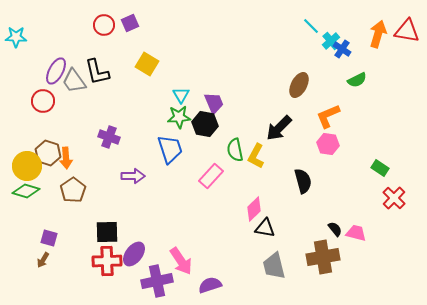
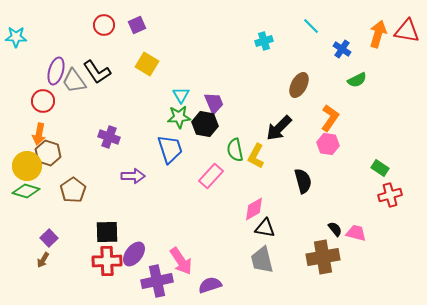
purple square at (130, 23): moved 7 px right, 2 px down
cyan cross at (331, 41): moved 67 px left; rotated 24 degrees clockwise
purple ellipse at (56, 71): rotated 12 degrees counterclockwise
black L-shape at (97, 72): rotated 20 degrees counterclockwise
orange L-shape at (328, 116): moved 2 px right, 2 px down; rotated 148 degrees clockwise
orange arrow at (66, 158): moved 27 px left, 24 px up; rotated 15 degrees clockwise
red cross at (394, 198): moved 4 px left, 3 px up; rotated 30 degrees clockwise
pink diamond at (254, 209): rotated 15 degrees clockwise
purple square at (49, 238): rotated 30 degrees clockwise
gray trapezoid at (274, 266): moved 12 px left, 6 px up
